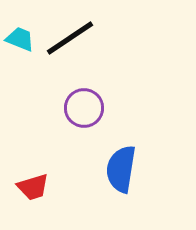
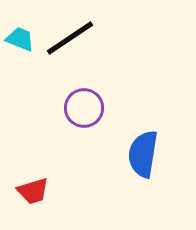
blue semicircle: moved 22 px right, 15 px up
red trapezoid: moved 4 px down
